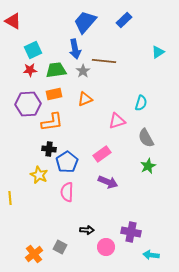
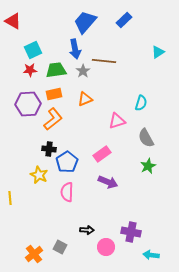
orange L-shape: moved 1 px right, 3 px up; rotated 30 degrees counterclockwise
